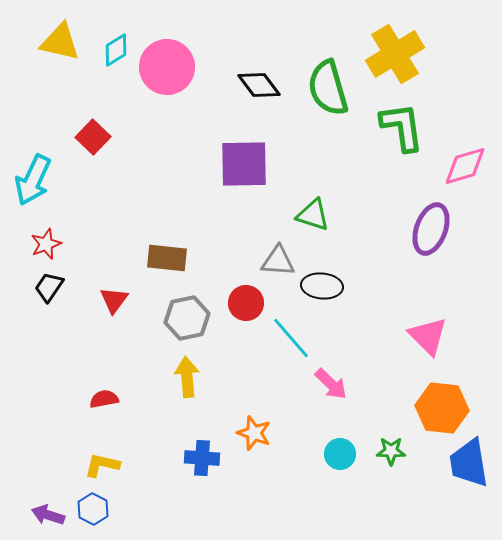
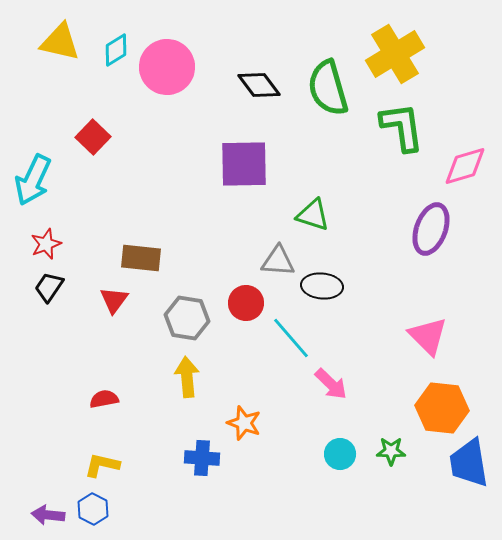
brown rectangle: moved 26 px left
gray hexagon: rotated 21 degrees clockwise
orange star: moved 10 px left, 10 px up
purple arrow: rotated 12 degrees counterclockwise
